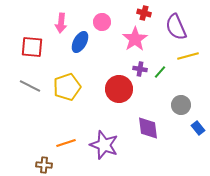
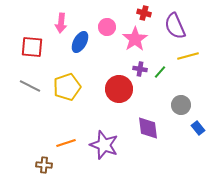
pink circle: moved 5 px right, 5 px down
purple semicircle: moved 1 px left, 1 px up
